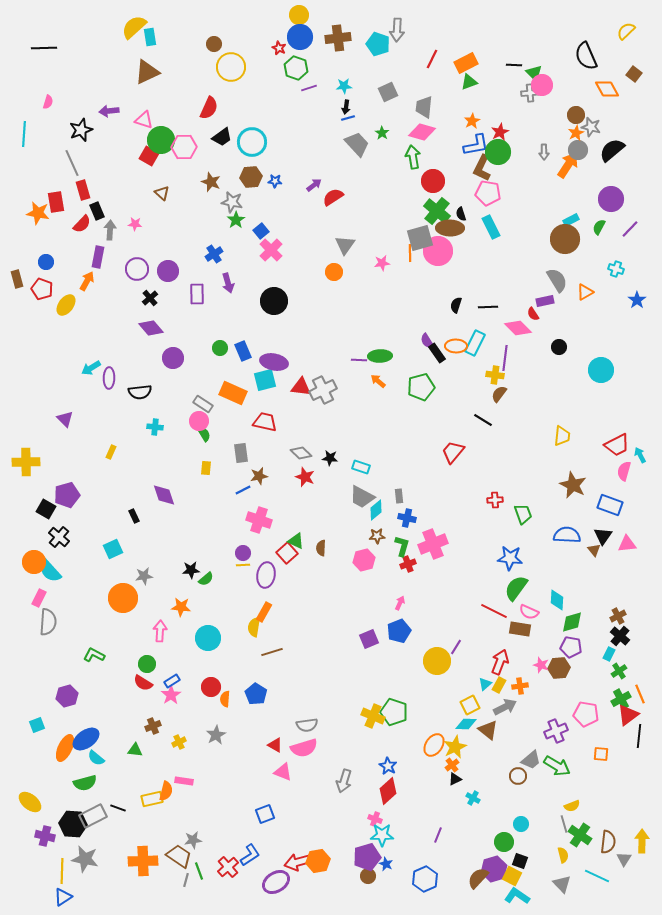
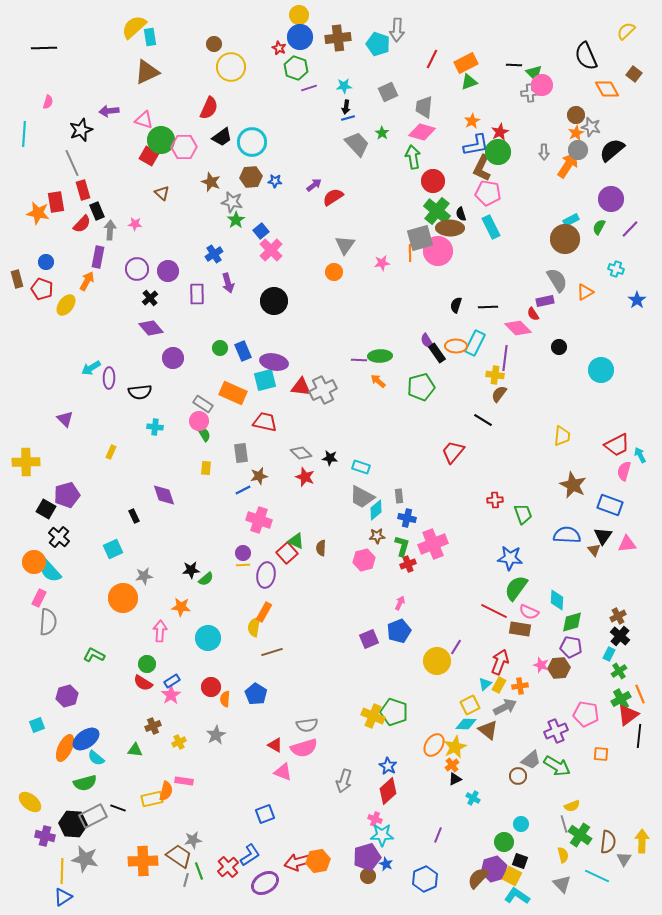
purple ellipse at (276, 882): moved 11 px left, 1 px down
